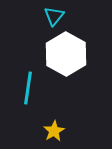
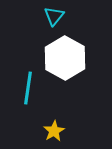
white hexagon: moved 1 px left, 4 px down
